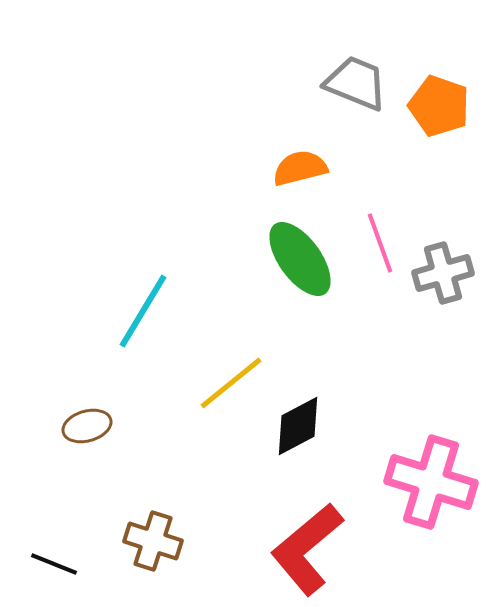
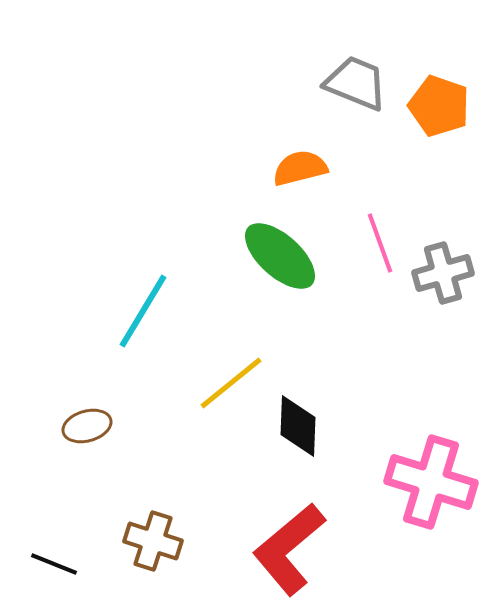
green ellipse: moved 20 px left, 3 px up; rotated 12 degrees counterclockwise
black diamond: rotated 60 degrees counterclockwise
red L-shape: moved 18 px left
